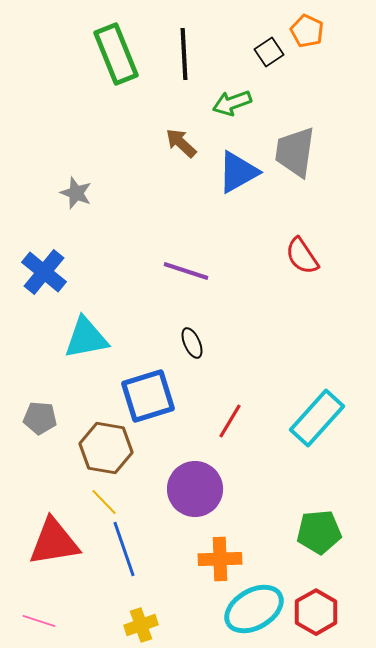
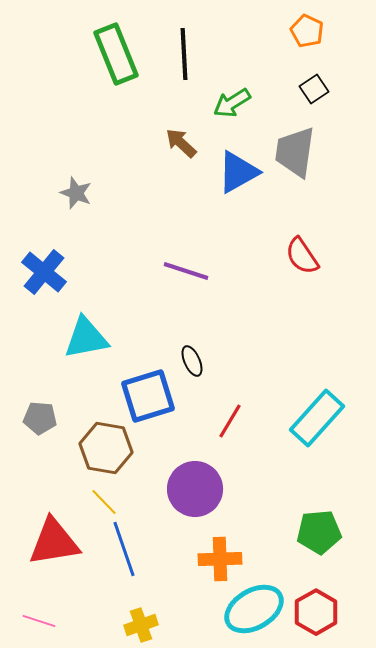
black square: moved 45 px right, 37 px down
green arrow: rotated 12 degrees counterclockwise
black ellipse: moved 18 px down
